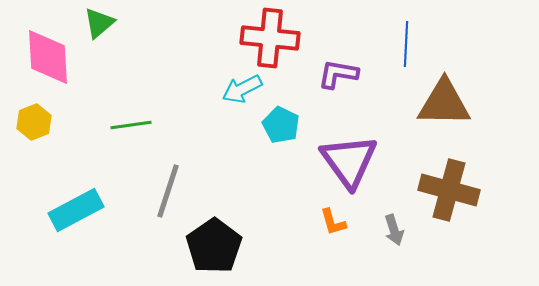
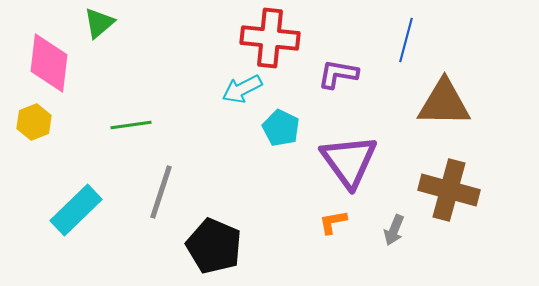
blue line: moved 4 px up; rotated 12 degrees clockwise
pink diamond: moved 1 px right, 6 px down; rotated 10 degrees clockwise
cyan pentagon: moved 3 px down
gray line: moved 7 px left, 1 px down
cyan rectangle: rotated 16 degrees counterclockwise
orange L-shape: rotated 96 degrees clockwise
gray arrow: rotated 40 degrees clockwise
black pentagon: rotated 14 degrees counterclockwise
